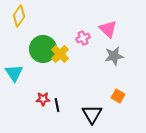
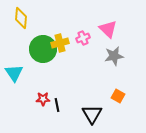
yellow diamond: moved 2 px right, 2 px down; rotated 30 degrees counterclockwise
yellow cross: moved 11 px up; rotated 30 degrees clockwise
